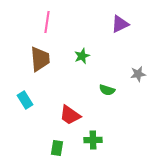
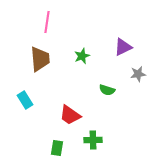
purple triangle: moved 3 px right, 23 px down
